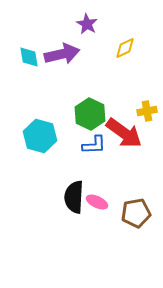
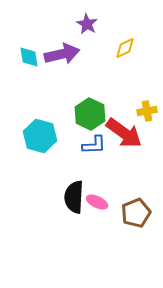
brown pentagon: rotated 12 degrees counterclockwise
